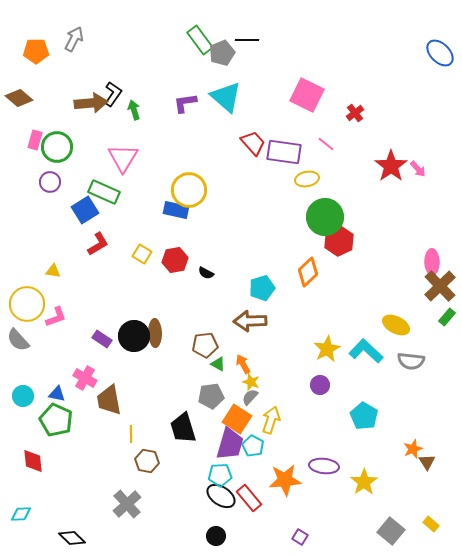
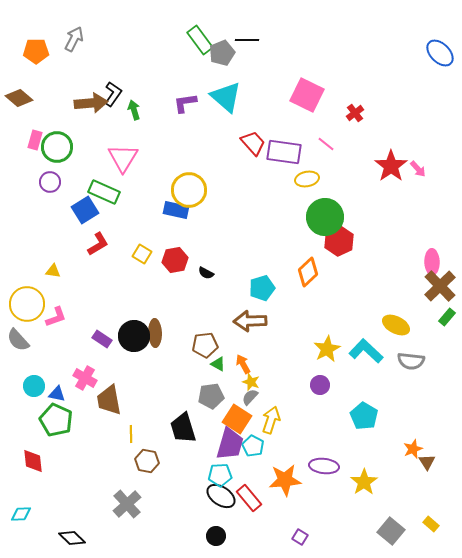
cyan circle at (23, 396): moved 11 px right, 10 px up
